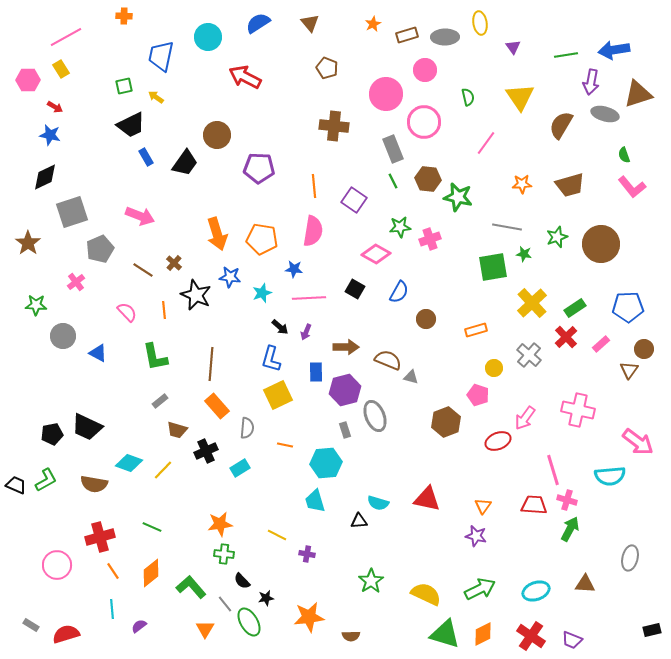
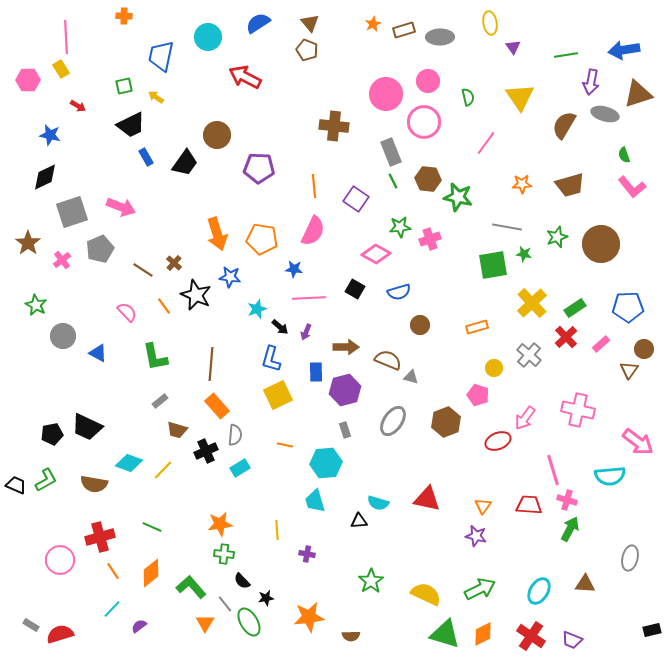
yellow ellipse at (480, 23): moved 10 px right
brown rectangle at (407, 35): moved 3 px left, 5 px up
pink line at (66, 37): rotated 64 degrees counterclockwise
gray ellipse at (445, 37): moved 5 px left
blue arrow at (614, 50): moved 10 px right
brown pentagon at (327, 68): moved 20 px left, 18 px up
pink circle at (425, 70): moved 3 px right, 11 px down
red arrow at (55, 107): moved 23 px right, 1 px up
brown semicircle at (561, 125): moved 3 px right
gray rectangle at (393, 149): moved 2 px left, 3 px down
purple square at (354, 200): moved 2 px right, 1 px up
pink arrow at (140, 216): moved 19 px left, 9 px up
pink semicircle at (313, 231): rotated 16 degrees clockwise
green square at (493, 267): moved 2 px up
pink cross at (76, 282): moved 14 px left, 22 px up
blue semicircle at (399, 292): rotated 45 degrees clockwise
cyan star at (262, 293): moved 5 px left, 16 px down
green star at (36, 305): rotated 25 degrees clockwise
orange line at (164, 310): moved 4 px up; rotated 30 degrees counterclockwise
brown circle at (426, 319): moved 6 px left, 6 px down
orange rectangle at (476, 330): moved 1 px right, 3 px up
gray ellipse at (375, 416): moved 18 px right, 5 px down; rotated 56 degrees clockwise
gray semicircle at (247, 428): moved 12 px left, 7 px down
red trapezoid at (534, 505): moved 5 px left
yellow line at (277, 535): moved 5 px up; rotated 60 degrees clockwise
pink circle at (57, 565): moved 3 px right, 5 px up
cyan ellipse at (536, 591): moved 3 px right; rotated 40 degrees counterclockwise
cyan line at (112, 609): rotated 48 degrees clockwise
orange triangle at (205, 629): moved 6 px up
red semicircle at (66, 634): moved 6 px left
